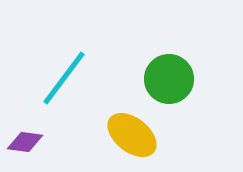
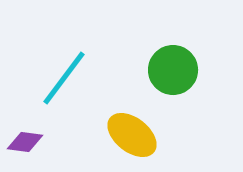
green circle: moved 4 px right, 9 px up
